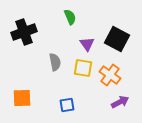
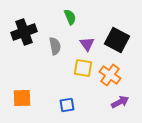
black square: moved 1 px down
gray semicircle: moved 16 px up
